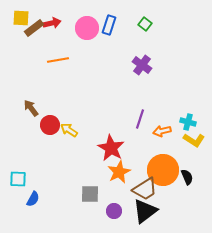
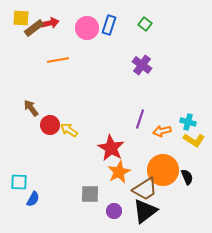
red arrow: moved 2 px left
cyan square: moved 1 px right, 3 px down
